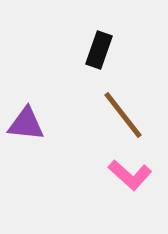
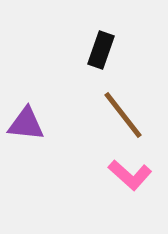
black rectangle: moved 2 px right
